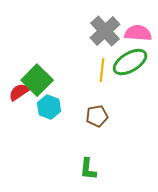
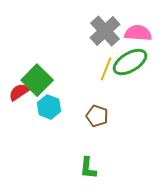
yellow line: moved 4 px right, 1 px up; rotated 15 degrees clockwise
brown pentagon: rotated 30 degrees clockwise
green L-shape: moved 1 px up
